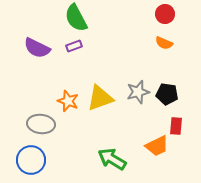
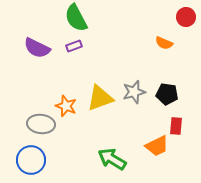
red circle: moved 21 px right, 3 px down
gray star: moved 4 px left
orange star: moved 2 px left, 5 px down
